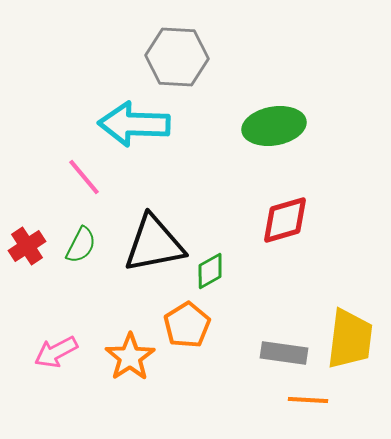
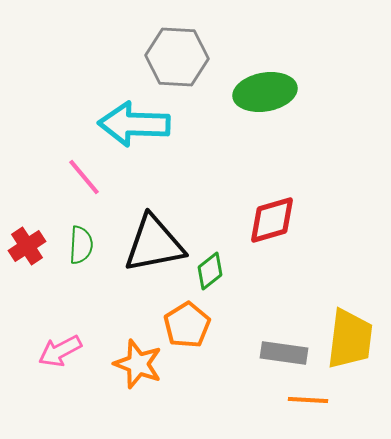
green ellipse: moved 9 px left, 34 px up
red diamond: moved 13 px left
green semicircle: rotated 24 degrees counterclockwise
green diamond: rotated 9 degrees counterclockwise
pink arrow: moved 4 px right, 1 px up
orange star: moved 8 px right, 7 px down; rotated 18 degrees counterclockwise
